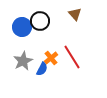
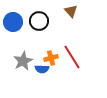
brown triangle: moved 4 px left, 3 px up
black circle: moved 1 px left
blue circle: moved 9 px left, 5 px up
orange cross: rotated 24 degrees clockwise
blue semicircle: rotated 64 degrees clockwise
